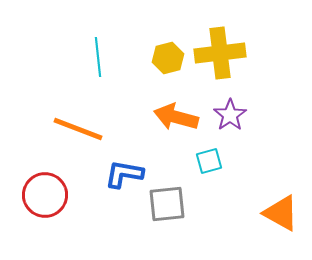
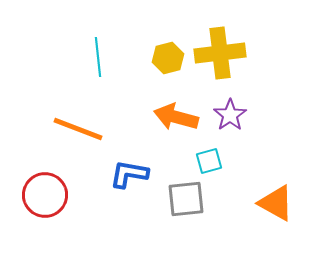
blue L-shape: moved 5 px right
gray square: moved 19 px right, 5 px up
orange triangle: moved 5 px left, 10 px up
